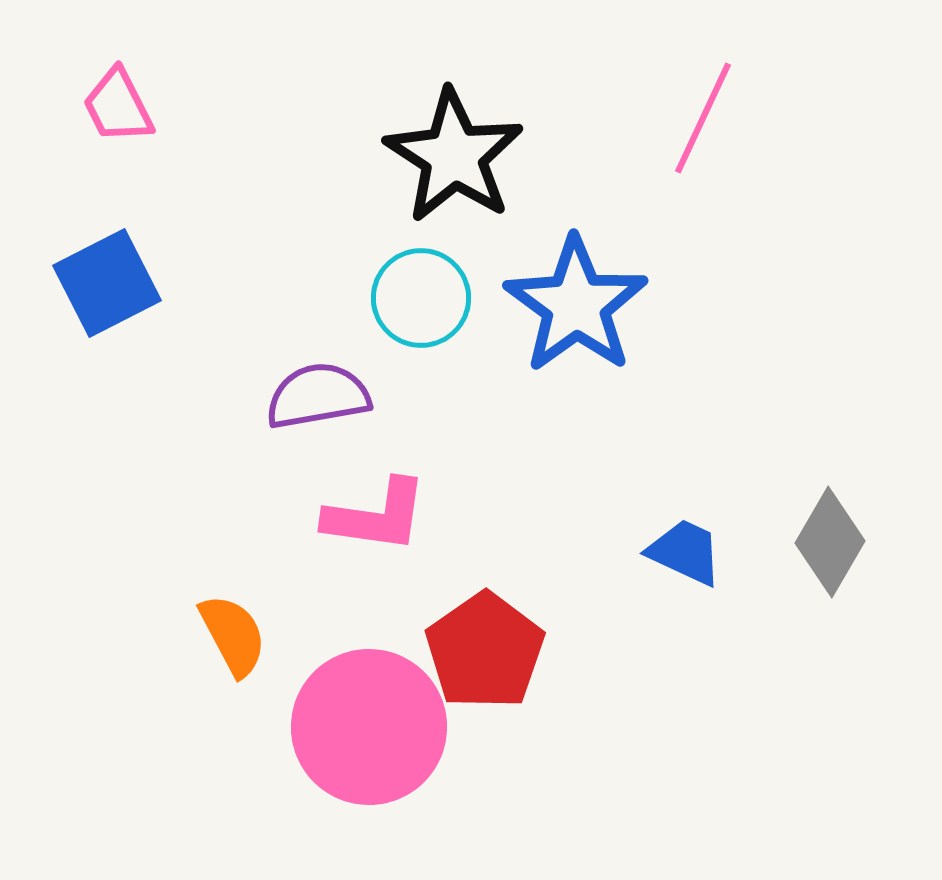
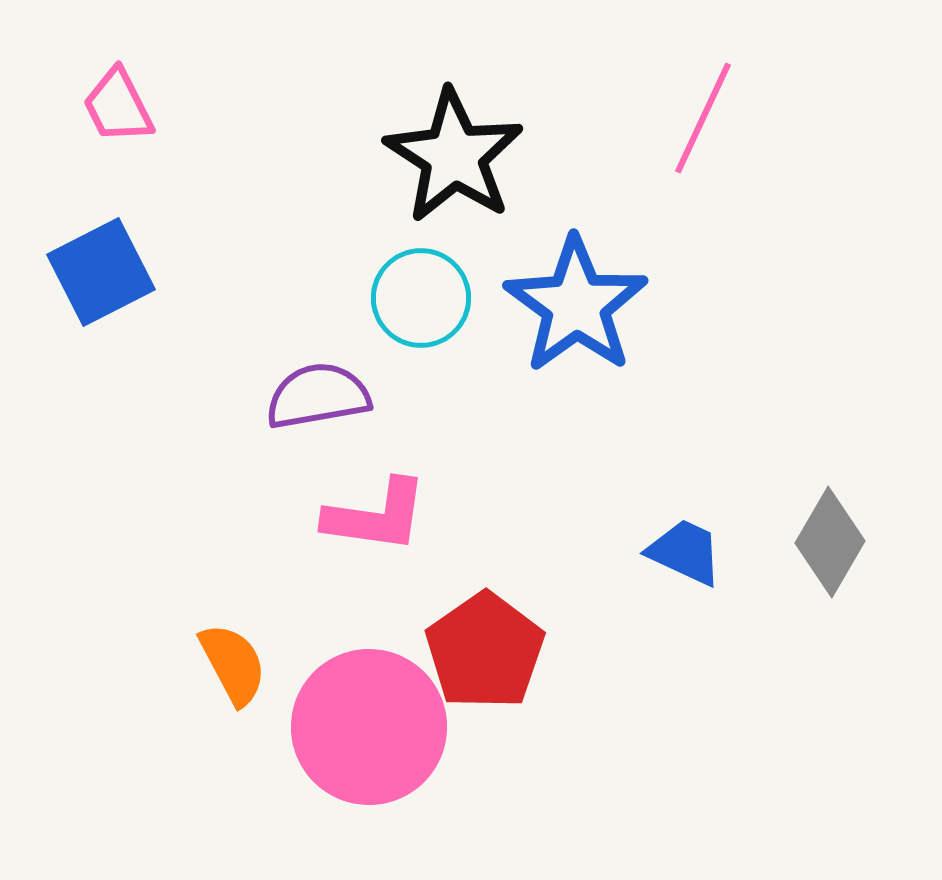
blue square: moved 6 px left, 11 px up
orange semicircle: moved 29 px down
